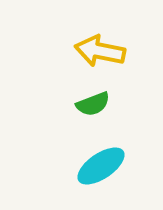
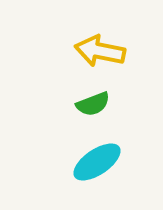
cyan ellipse: moved 4 px left, 4 px up
